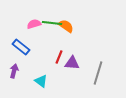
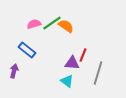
green line: rotated 42 degrees counterclockwise
blue rectangle: moved 6 px right, 3 px down
red line: moved 24 px right, 2 px up
cyan triangle: moved 26 px right
